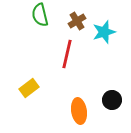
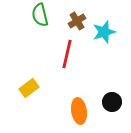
black circle: moved 2 px down
